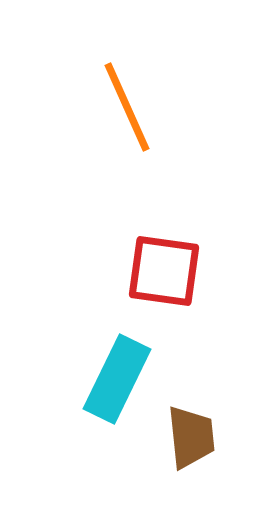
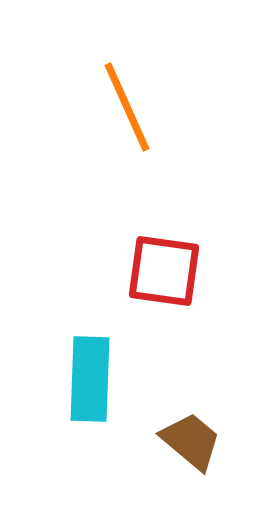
cyan rectangle: moved 27 px left; rotated 24 degrees counterclockwise
brown trapezoid: moved 4 px down; rotated 44 degrees counterclockwise
